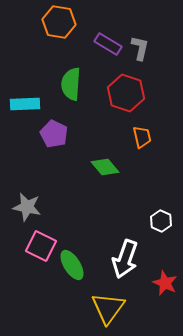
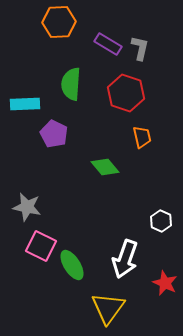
orange hexagon: rotated 12 degrees counterclockwise
